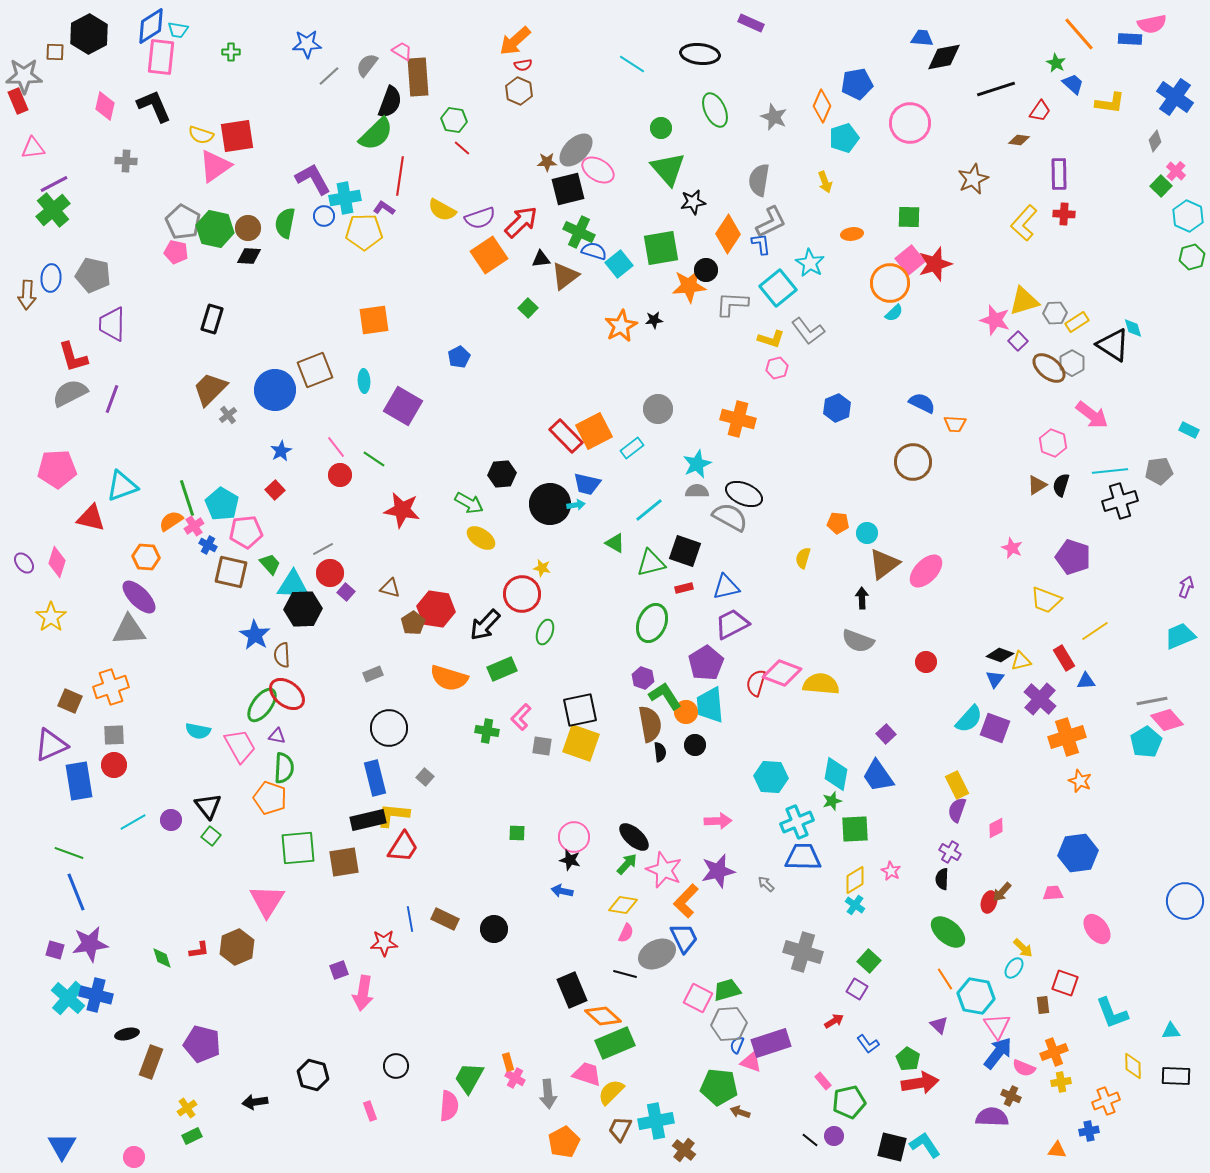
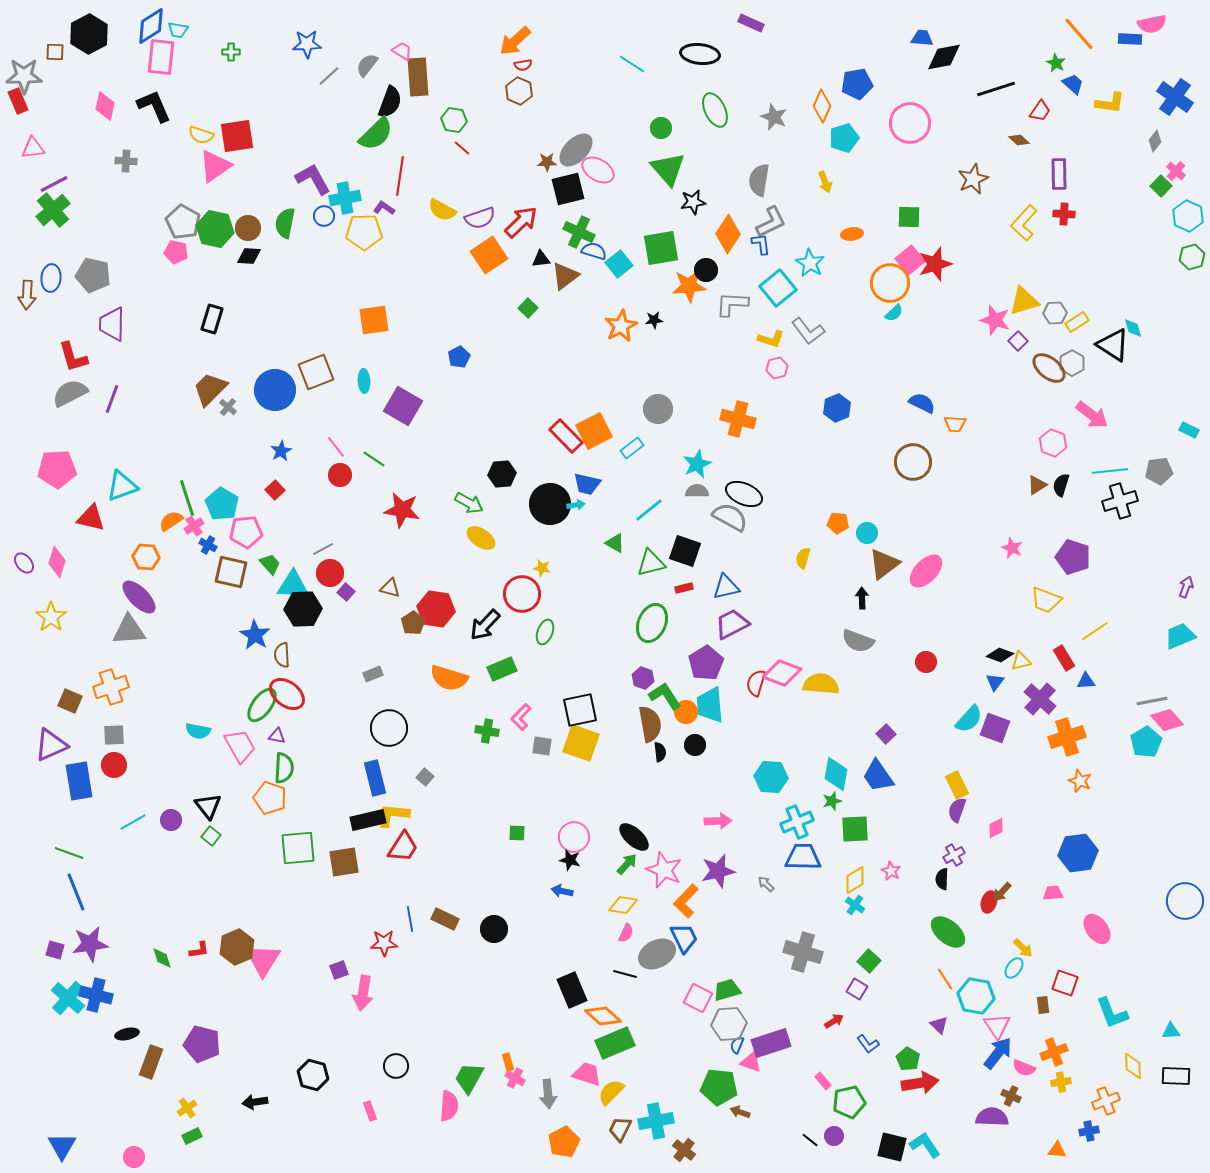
brown diamond at (1019, 140): rotated 35 degrees clockwise
brown square at (315, 370): moved 1 px right, 2 px down
gray cross at (228, 415): moved 8 px up; rotated 12 degrees counterclockwise
blue triangle at (995, 679): moved 3 px down
purple cross at (950, 852): moved 4 px right, 3 px down; rotated 30 degrees clockwise
pink triangle at (267, 901): moved 4 px left, 59 px down
